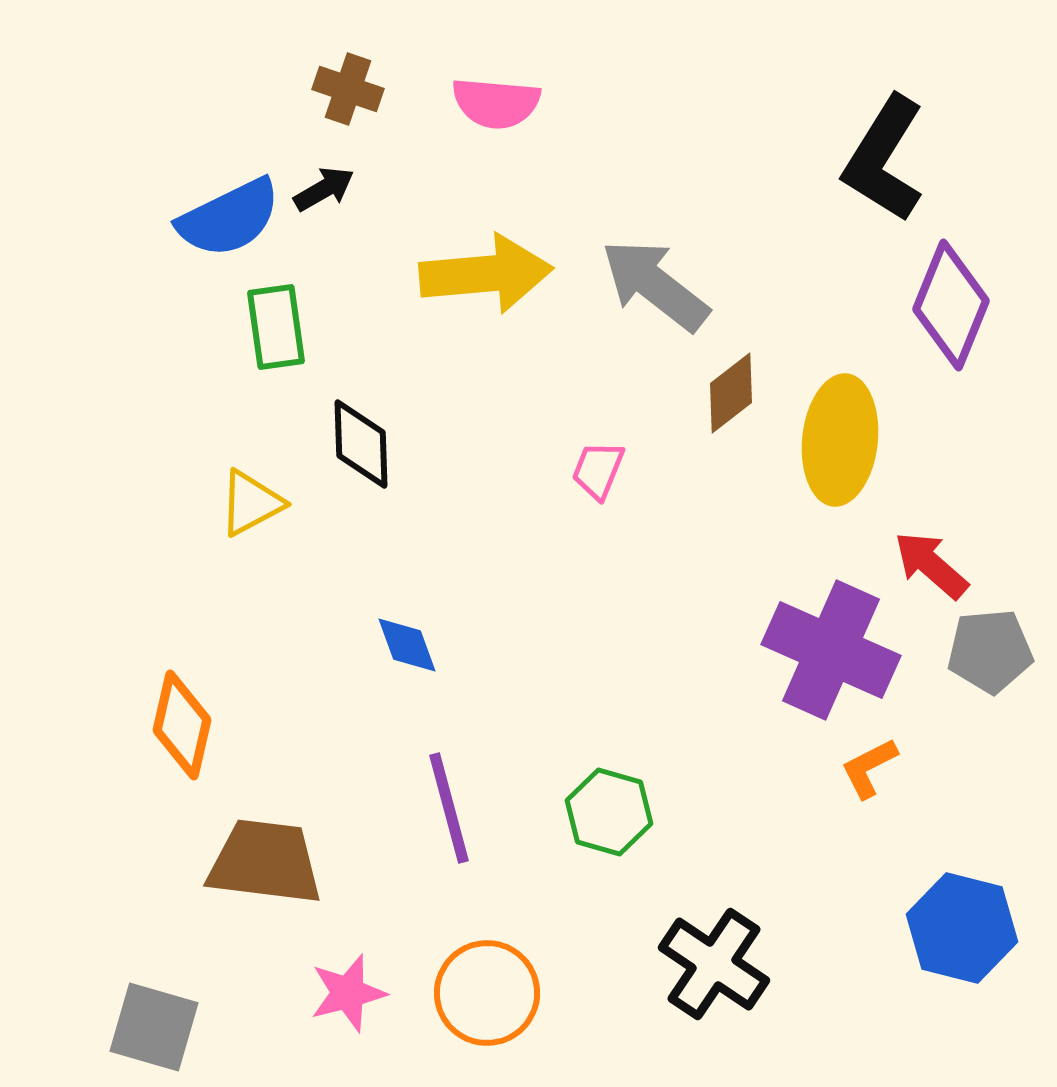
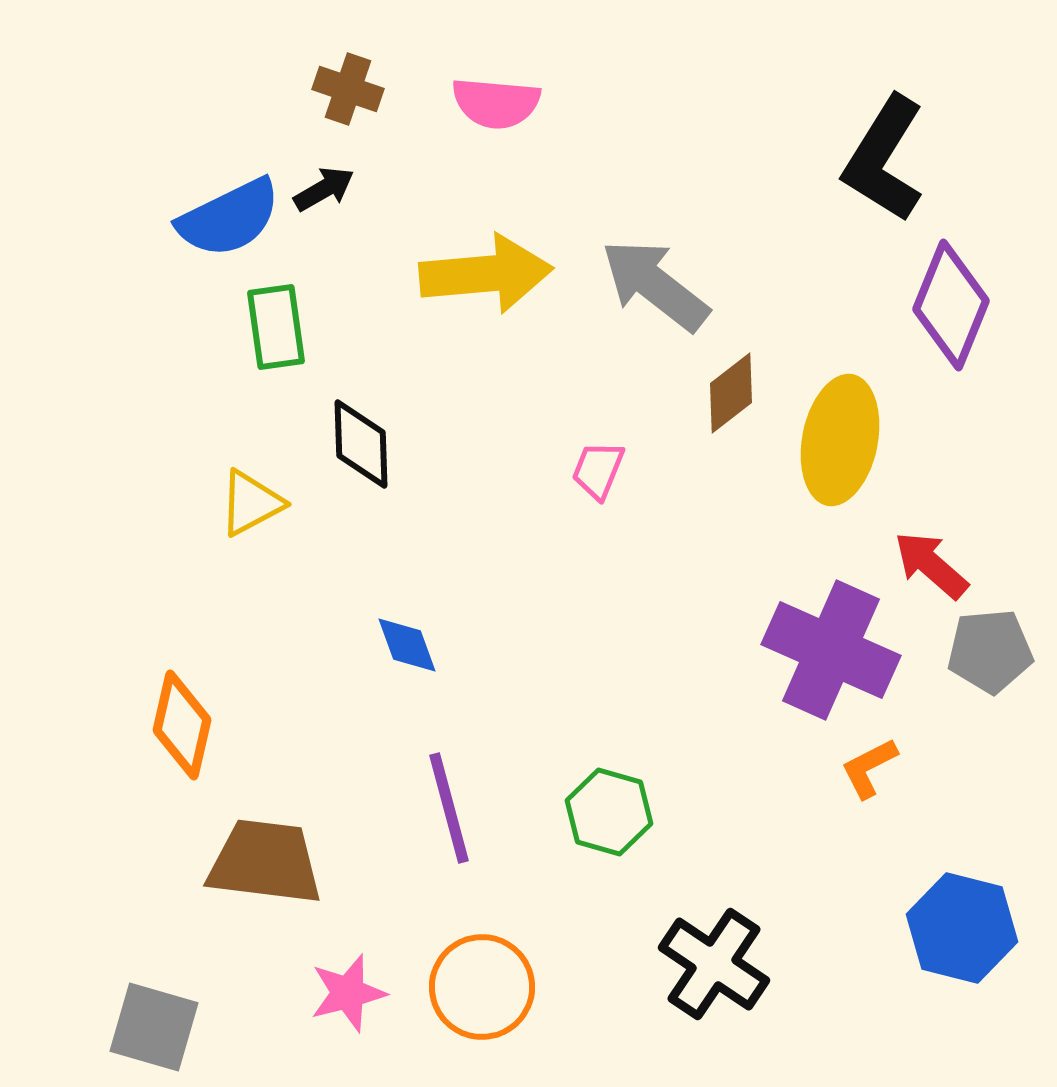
yellow ellipse: rotated 5 degrees clockwise
orange circle: moved 5 px left, 6 px up
